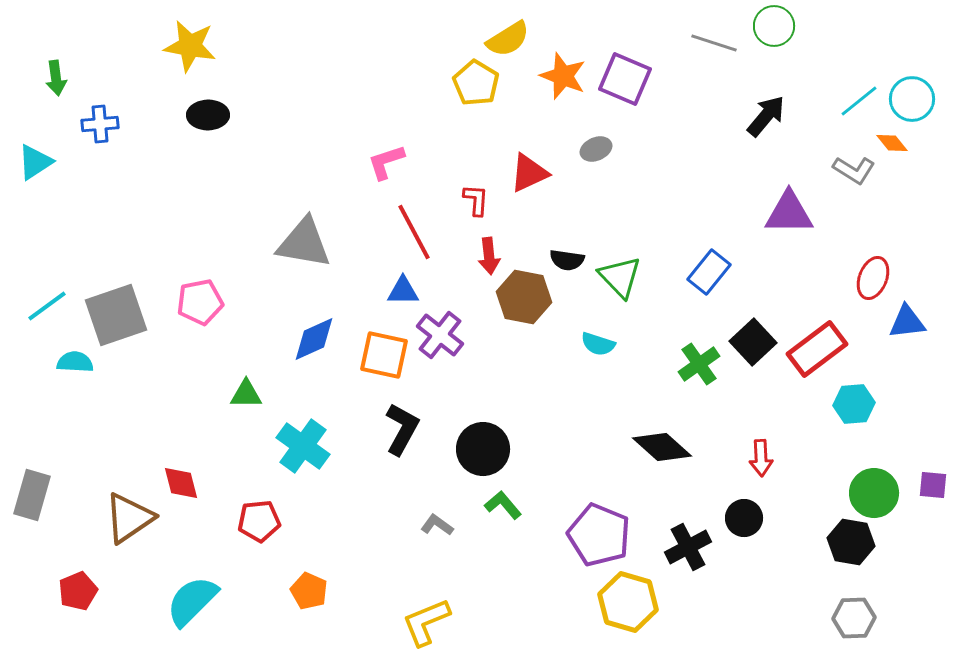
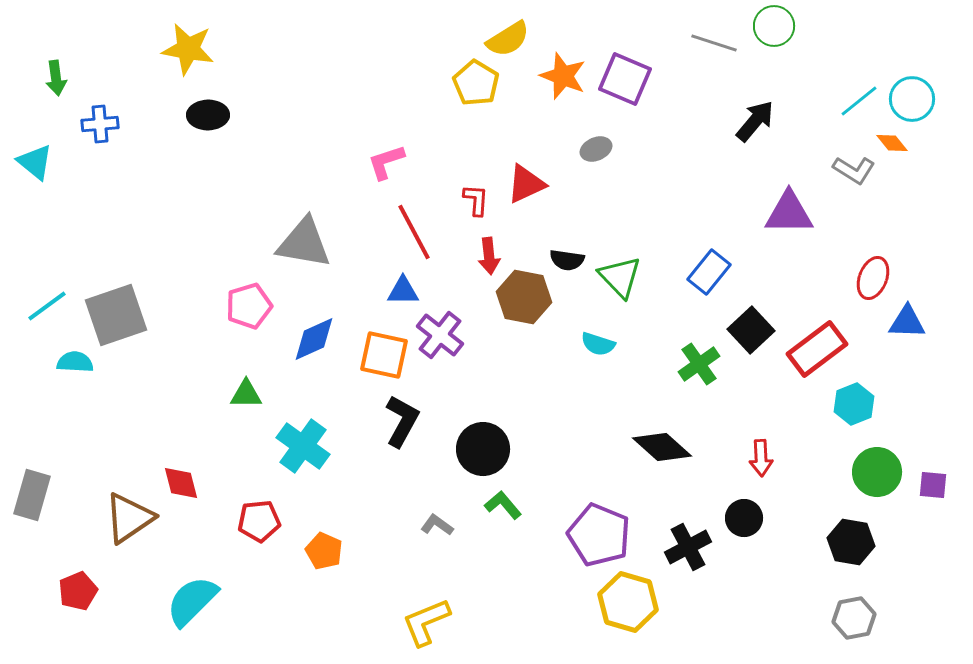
yellow star at (190, 46): moved 2 px left, 3 px down
black arrow at (766, 116): moved 11 px left, 5 px down
cyan triangle at (35, 162): rotated 48 degrees counterclockwise
red triangle at (529, 173): moved 3 px left, 11 px down
pink pentagon at (200, 302): moved 49 px right, 4 px down; rotated 6 degrees counterclockwise
blue triangle at (907, 322): rotated 9 degrees clockwise
black square at (753, 342): moved 2 px left, 12 px up
cyan hexagon at (854, 404): rotated 18 degrees counterclockwise
black L-shape at (402, 429): moved 8 px up
green circle at (874, 493): moved 3 px right, 21 px up
orange pentagon at (309, 591): moved 15 px right, 40 px up
gray hexagon at (854, 618): rotated 9 degrees counterclockwise
